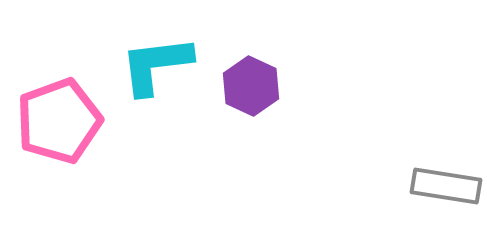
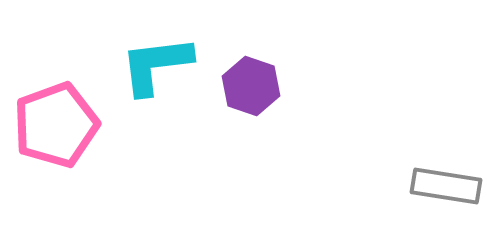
purple hexagon: rotated 6 degrees counterclockwise
pink pentagon: moved 3 px left, 4 px down
